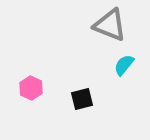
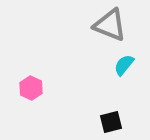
black square: moved 29 px right, 23 px down
